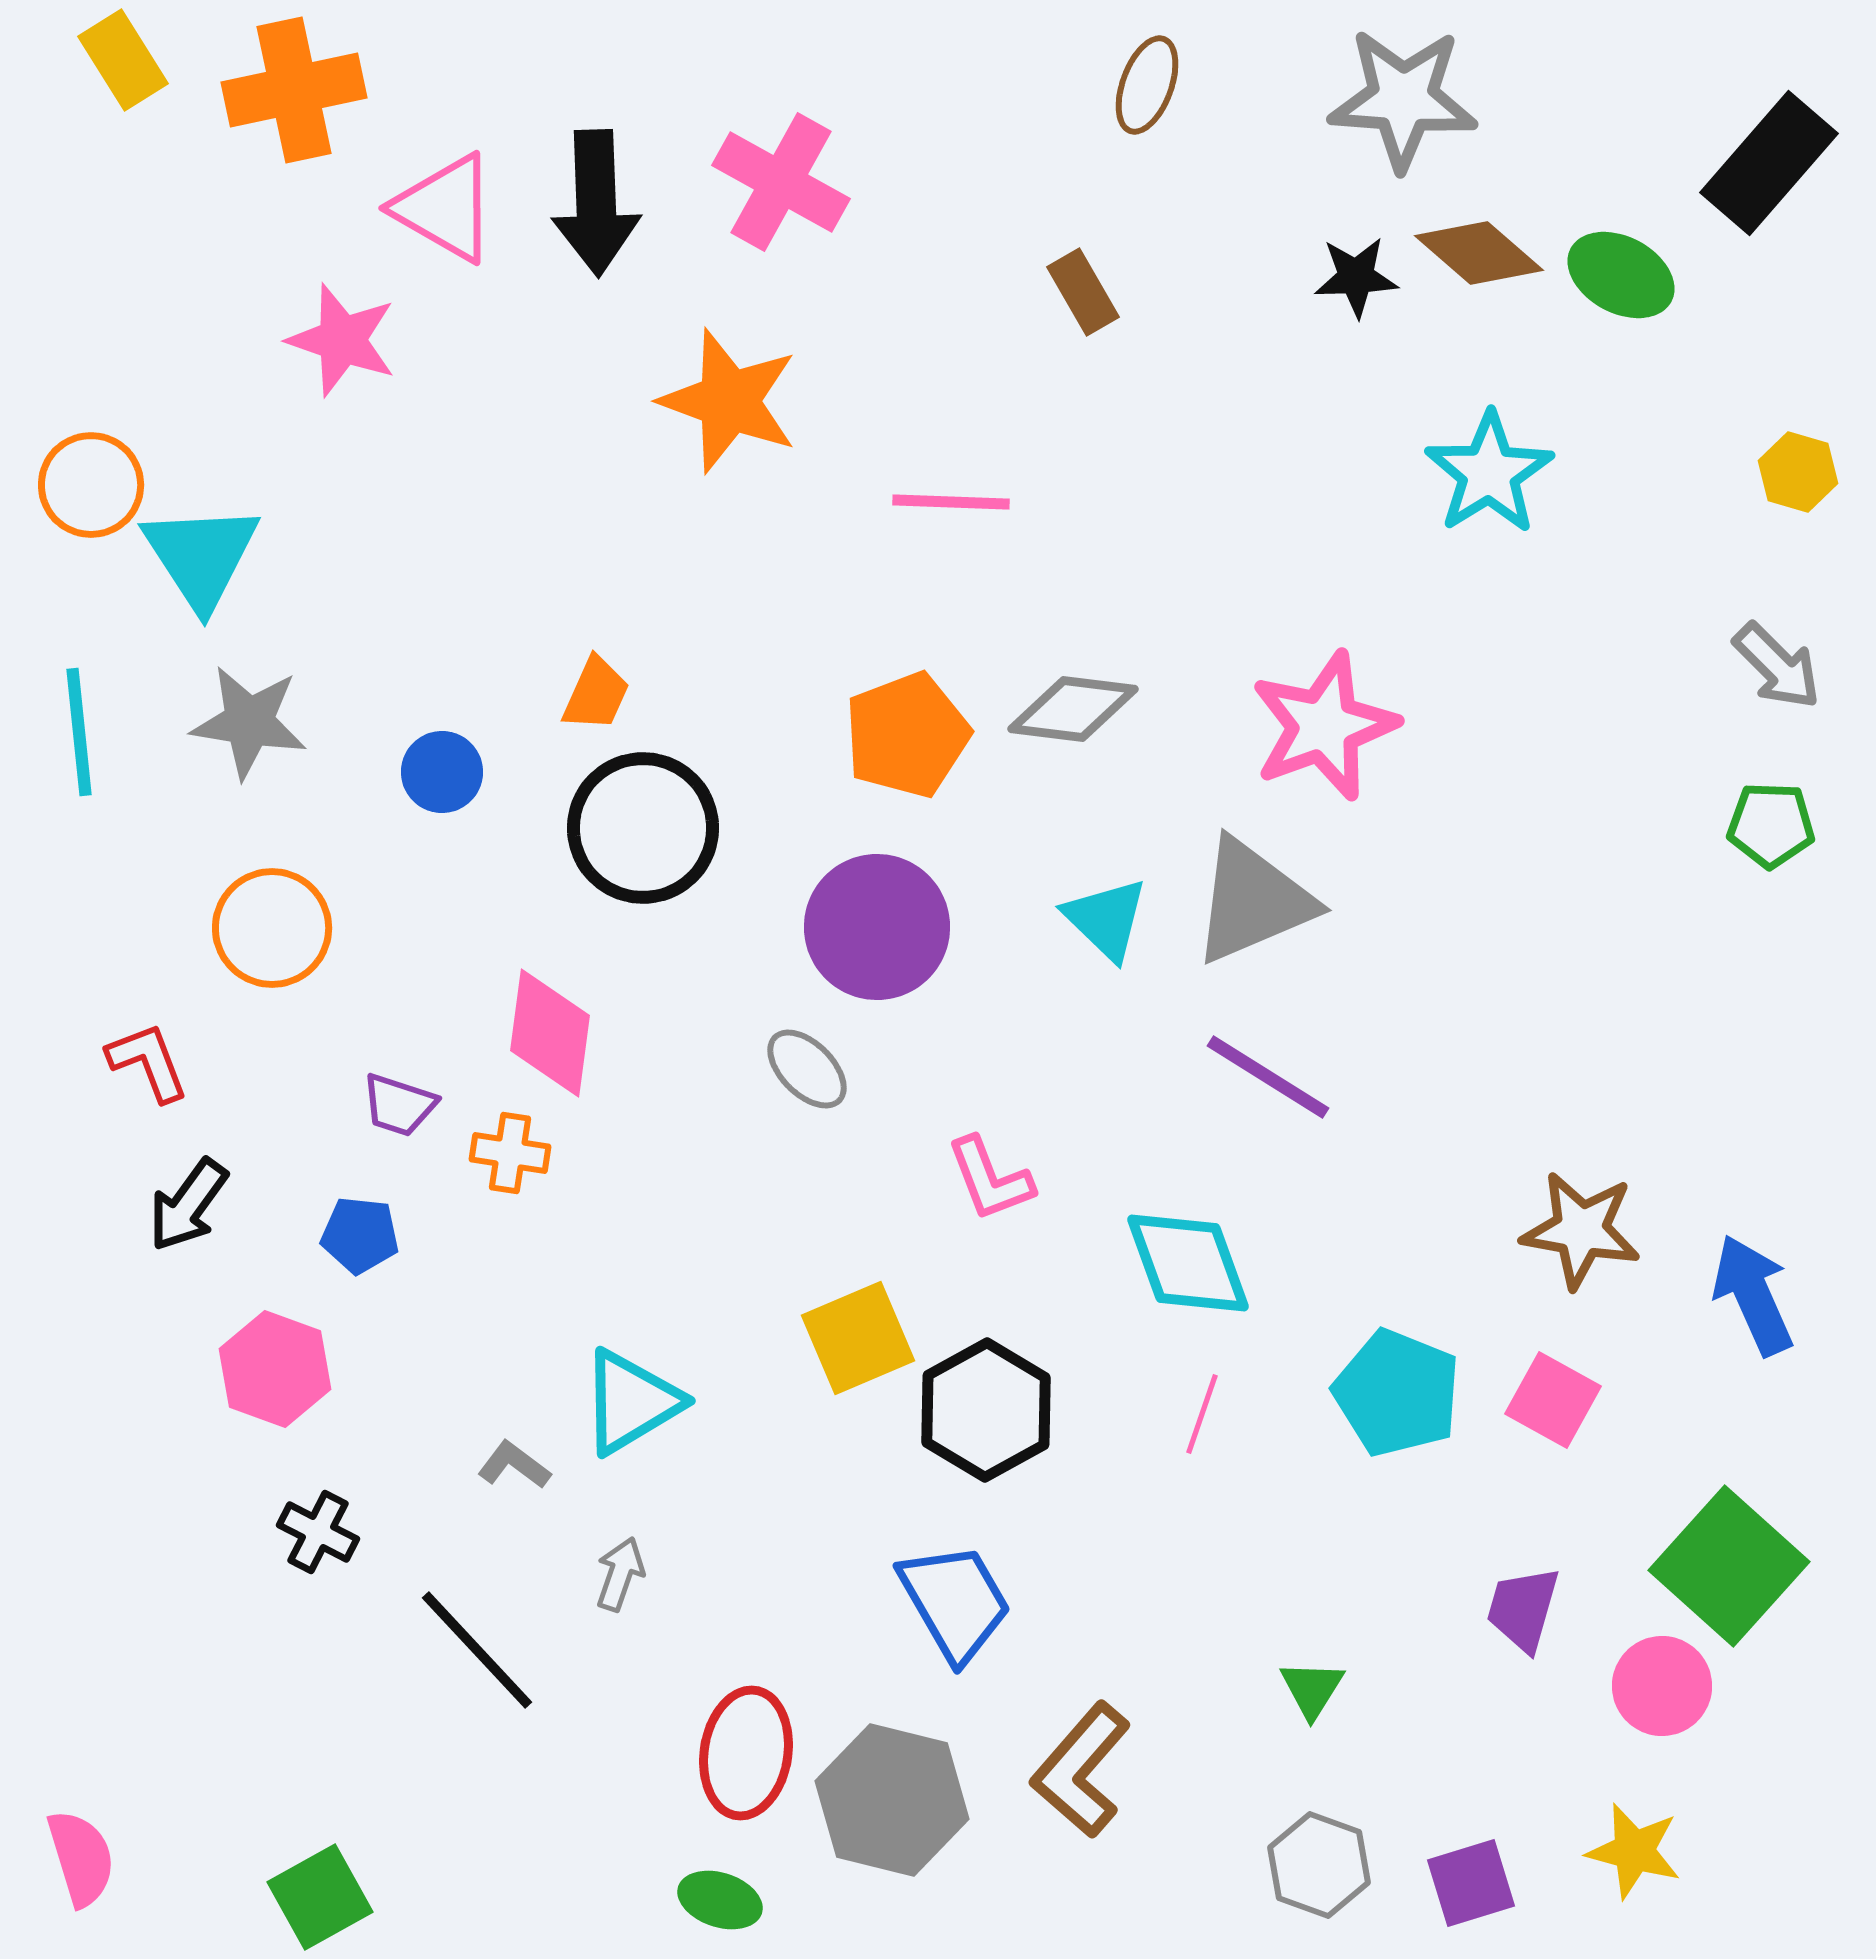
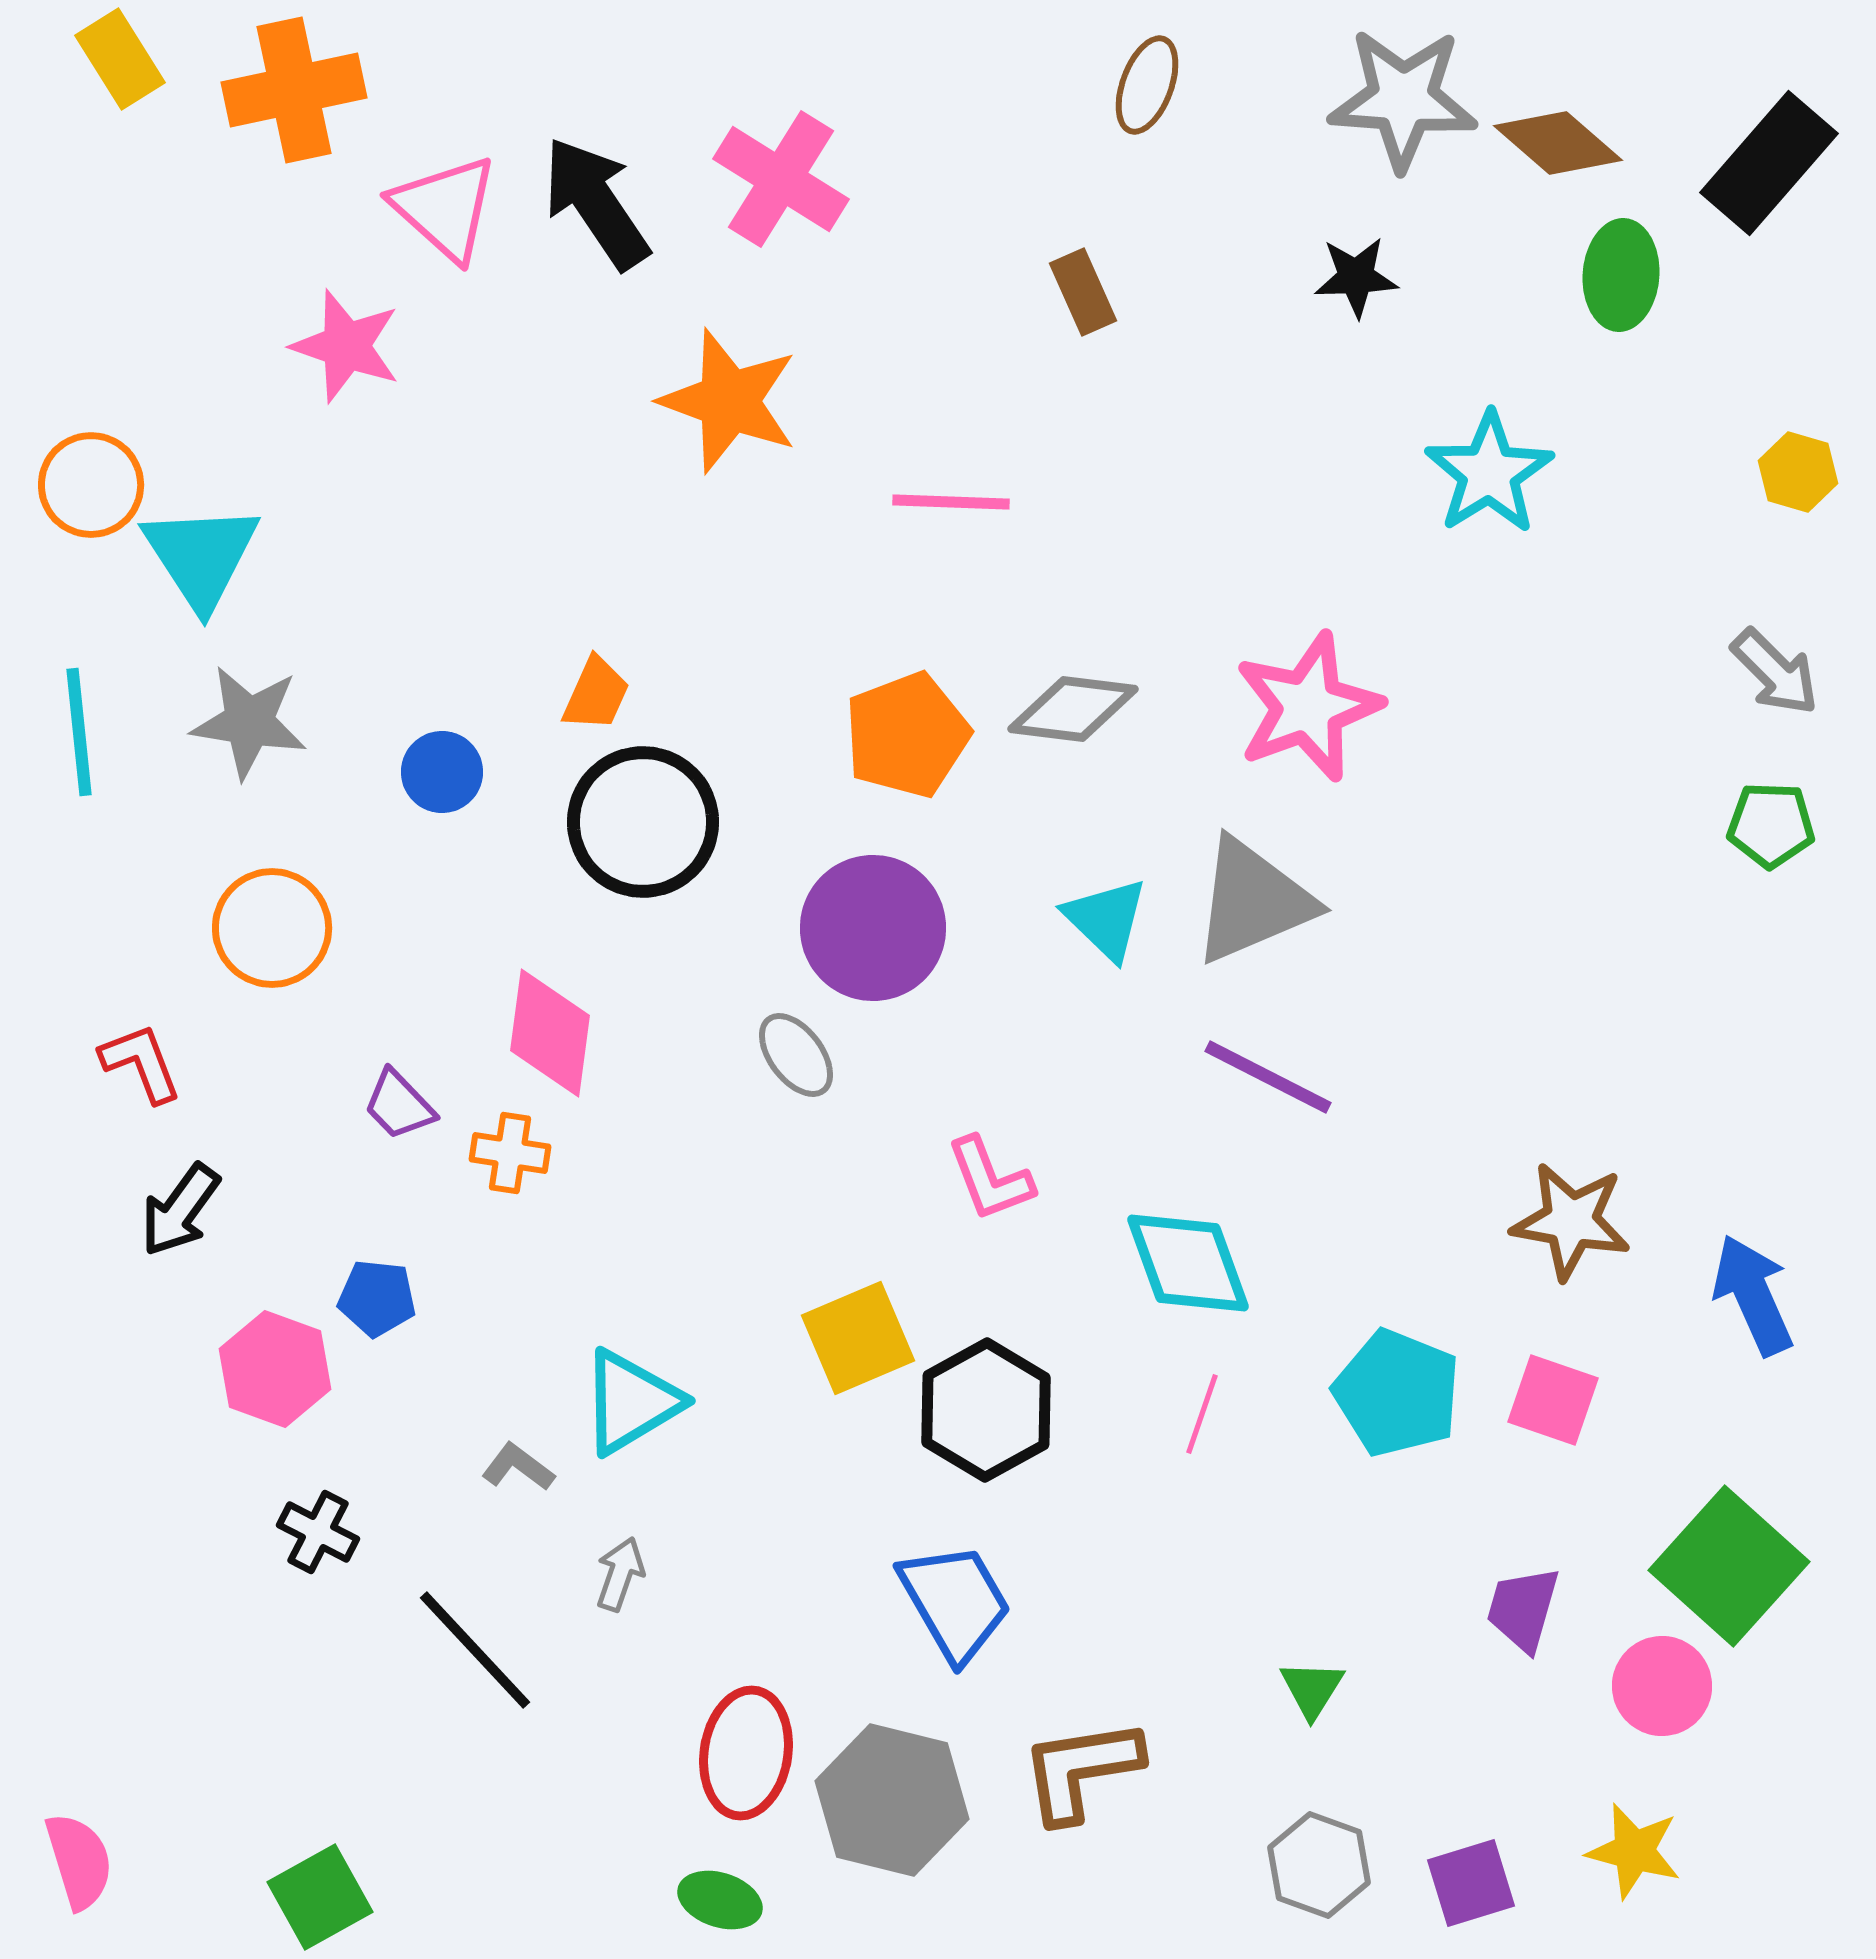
yellow rectangle at (123, 60): moved 3 px left, 1 px up
pink cross at (781, 182): moved 3 px up; rotated 3 degrees clockwise
black arrow at (596, 203): rotated 148 degrees clockwise
pink triangle at (445, 208): rotated 12 degrees clockwise
brown diamond at (1479, 253): moved 79 px right, 110 px up
green ellipse at (1621, 275): rotated 66 degrees clockwise
brown rectangle at (1083, 292): rotated 6 degrees clockwise
pink star at (342, 340): moved 4 px right, 6 px down
gray arrow at (1777, 666): moved 2 px left, 6 px down
pink star at (1324, 726): moved 16 px left, 19 px up
black circle at (643, 828): moved 6 px up
purple circle at (877, 927): moved 4 px left, 1 px down
red L-shape at (148, 1062): moved 7 px left, 1 px down
gray ellipse at (807, 1069): moved 11 px left, 14 px up; rotated 8 degrees clockwise
purple line at (1268, 1077): rotated 5 degrees counterclockwise
purple trapezoid at (399, 1105): rotated 28 degrees clockwise
black arrow at (188, 1205): moved 8 px left, 5 px down
brown star at (1581, 1230): moved 10 px left, 9 px up
blue pentagon at (360, 1235): moved 17 px right, 63 px down
pink square at (1553, 1400): rotated 10 degrees counterclockwise
gray L-shape at (514, 1465): moved 4 px right, 2 px down
black line at (477, 1650): moved 2 px left
brown L-shape at (1081, 1770): rotated 40 degrees clockwise
pink semicircle at (81, 1858): moved 2 px left, 3 px down
